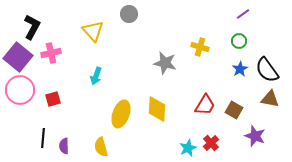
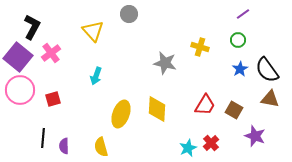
green circle: moved 1 px left, 1 px up
pink cross: rotated 24 degrees counterclockwise
